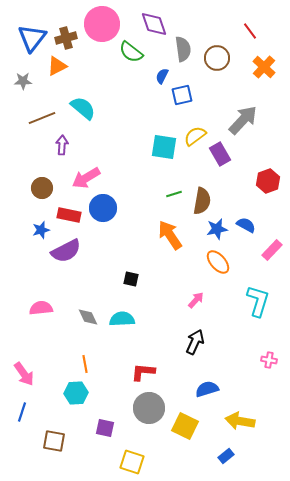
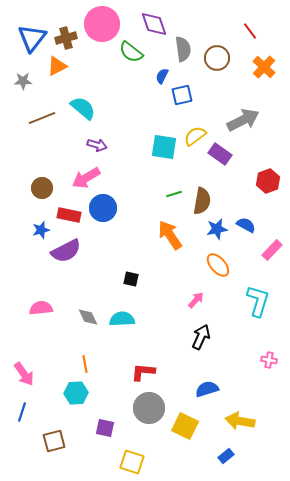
gray arrow at (243, 120): rotated 20 degrees clockwise
purple arrow at (62, 145): moved 35 px right; rotated 102 degrees clockwise
purple rectangle at (220, 154): rotated 25 degrees counterclockwise
orange ellipse at (218, 262): moved 3 px down
black arrow at (195, 342): moved 6 px right, 5 px up
brown square at (54, 441): rotated 25 degrees counterclockwise
